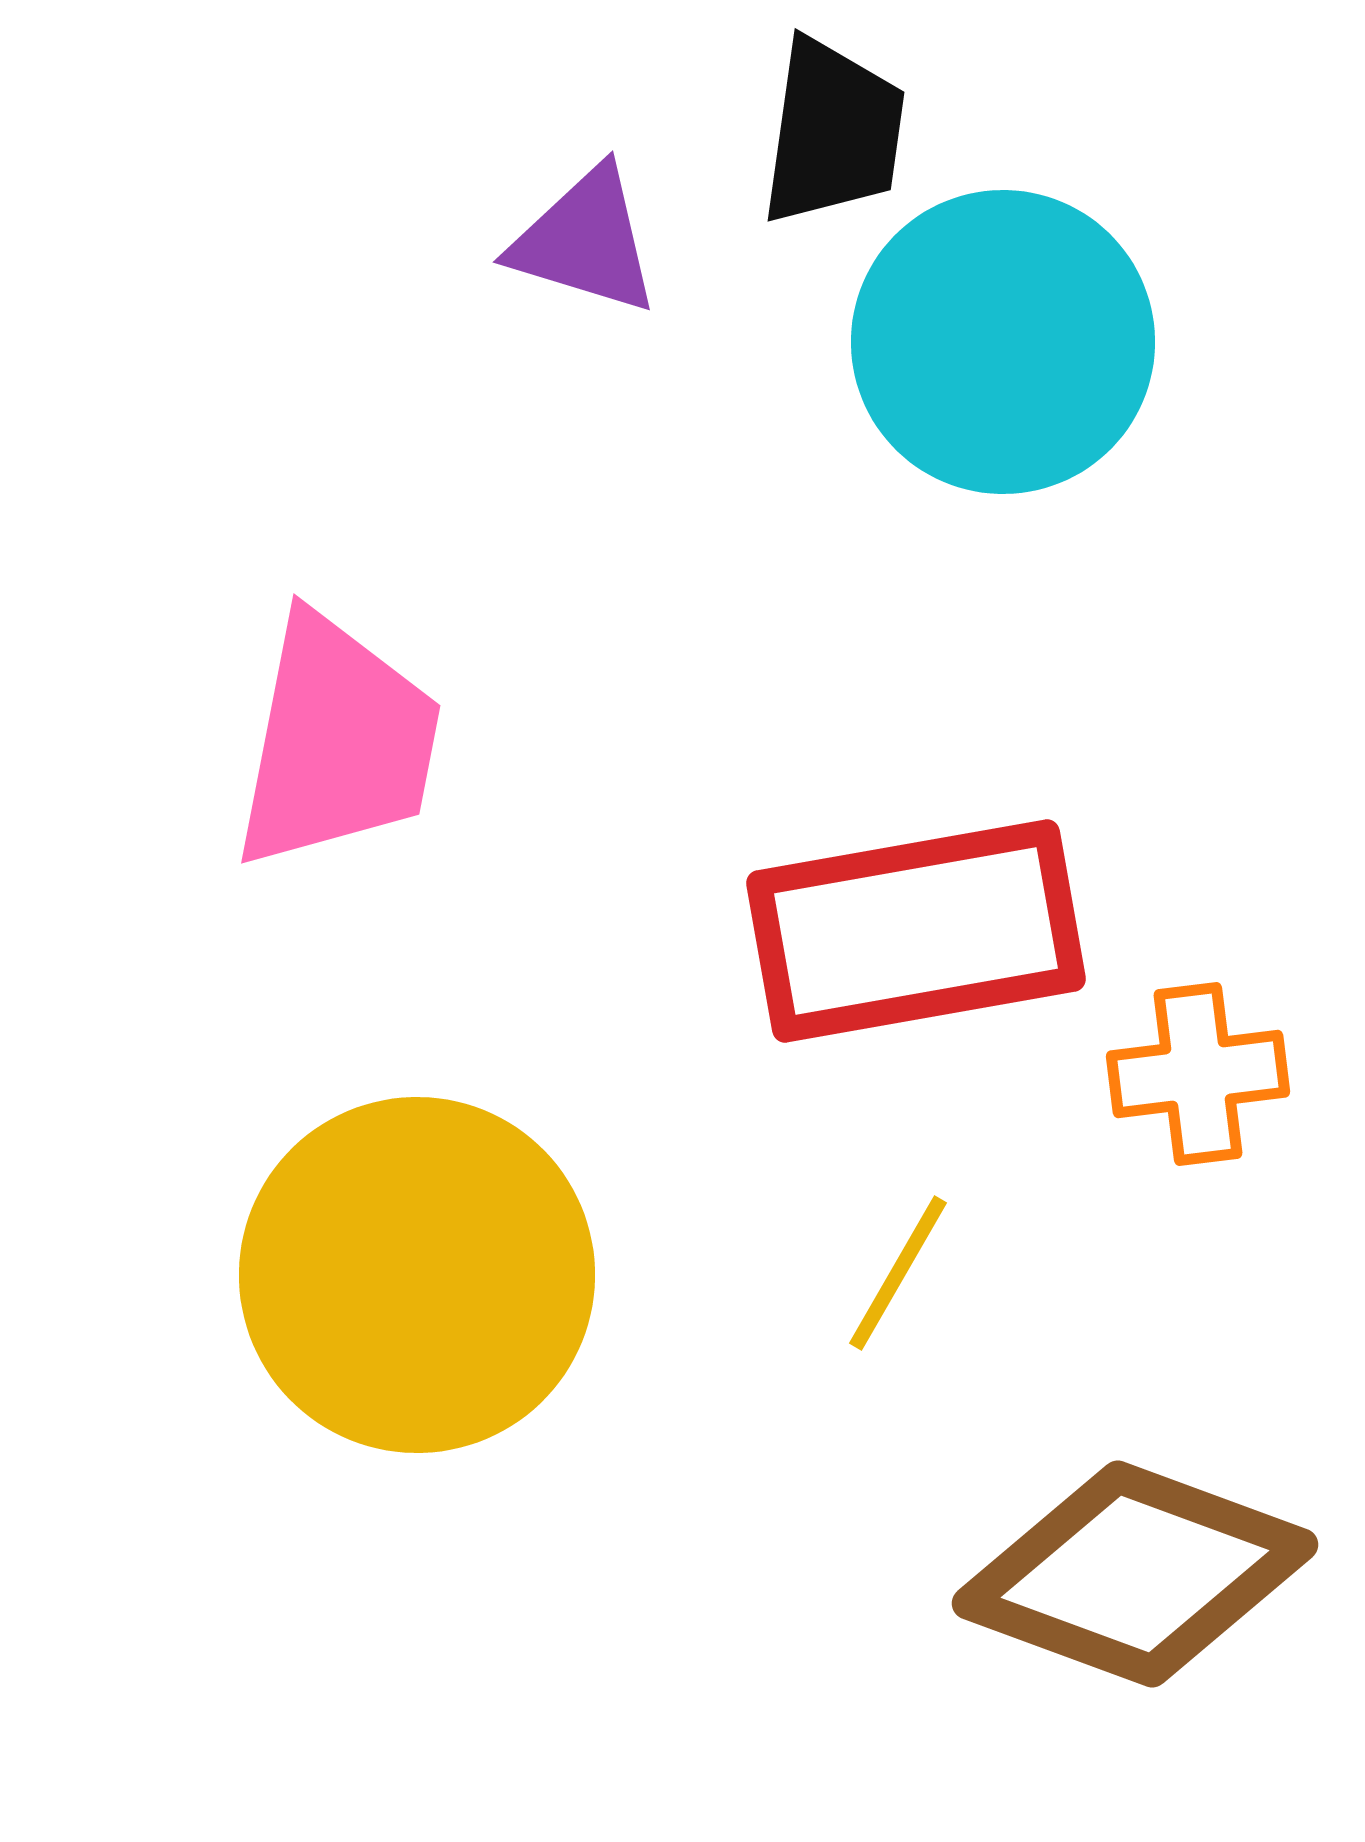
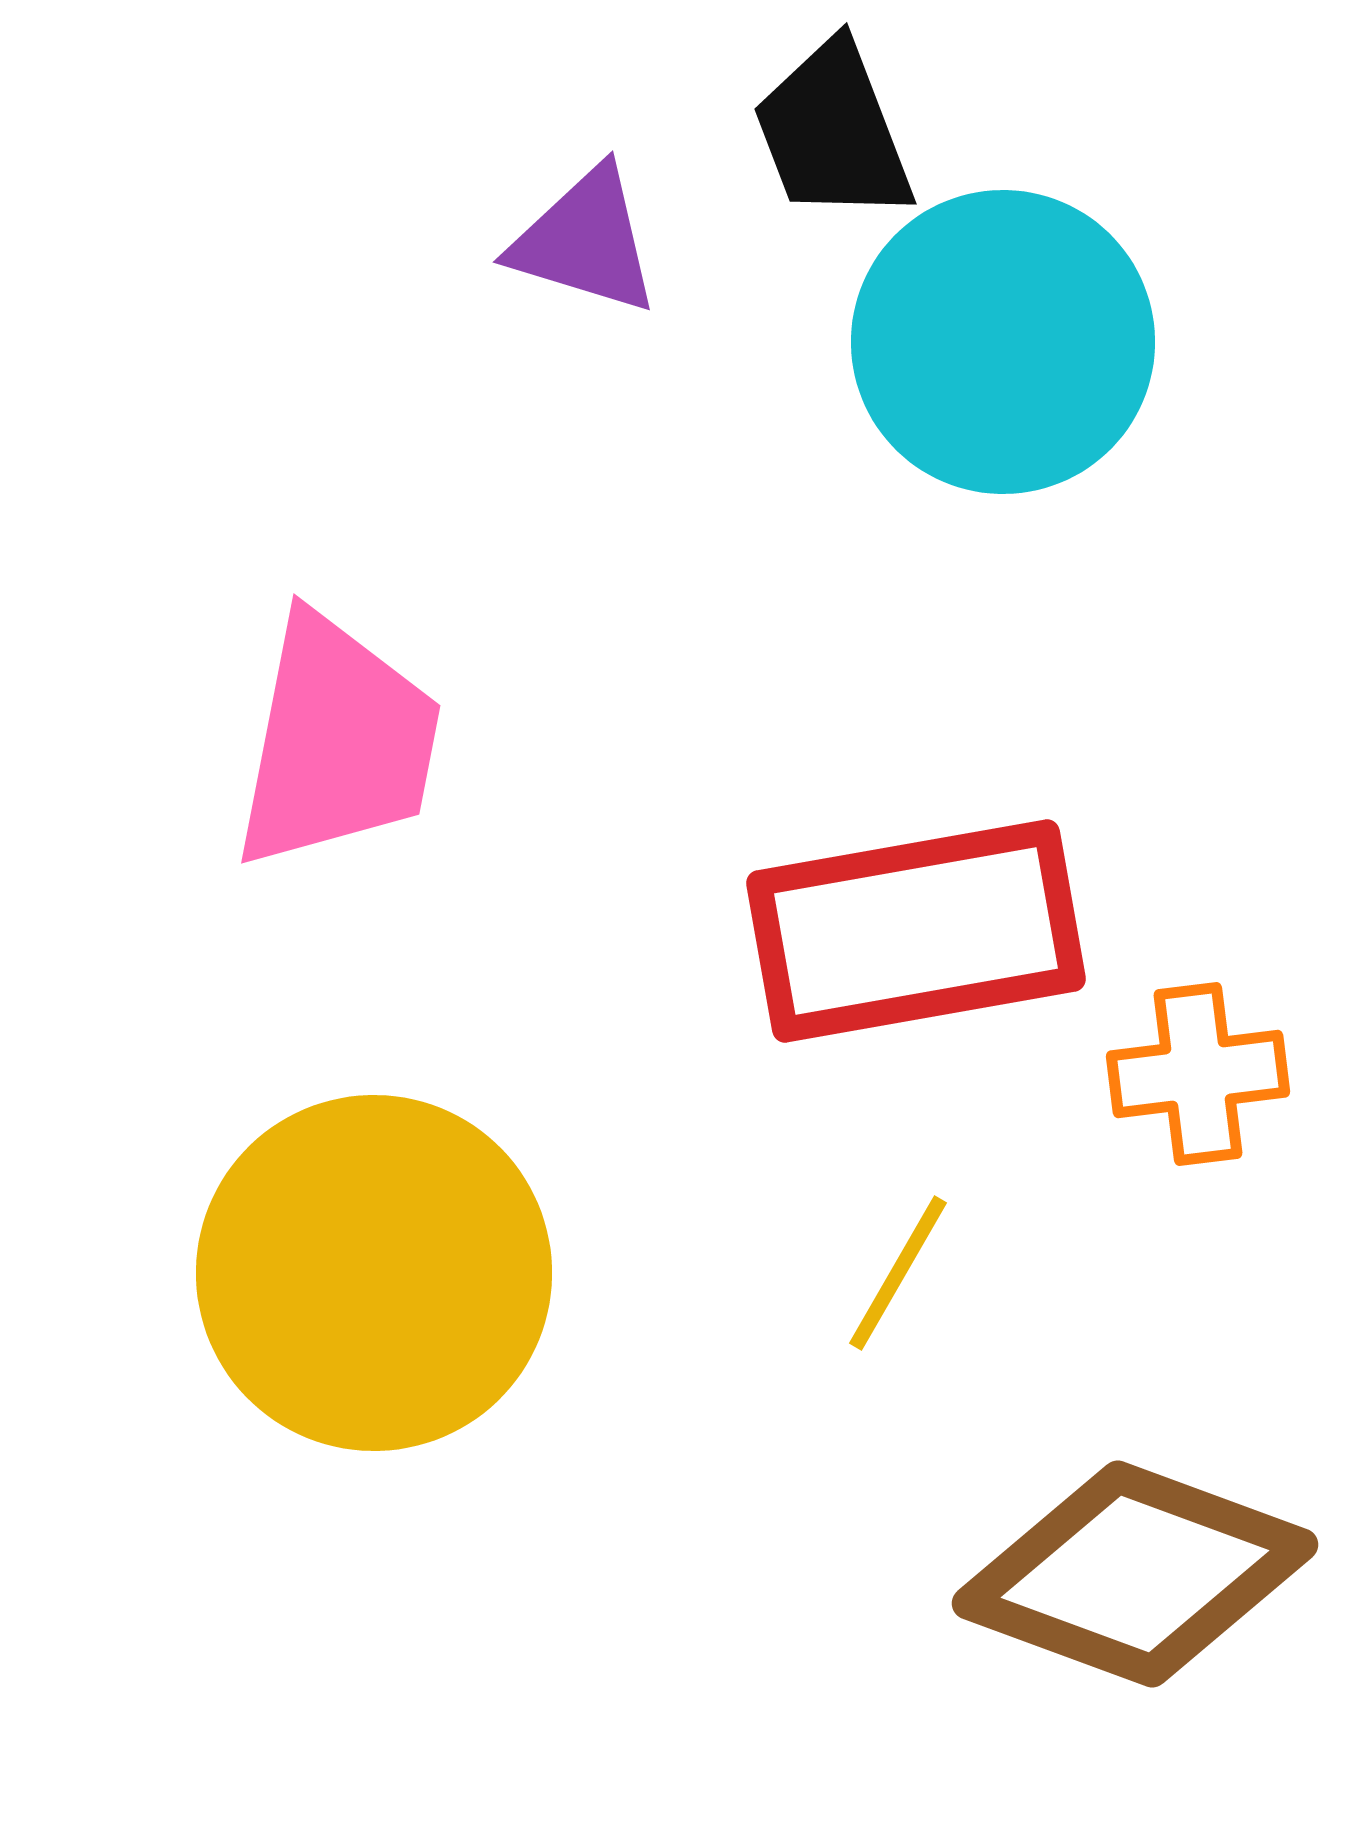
black trapezoid: rotated 151 degrees clockwise
yellow circle: moved 43 px left, 2 px up
